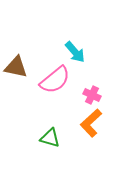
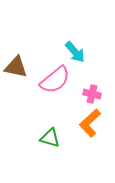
pink cross: moved 1 px up; rotated 12 degrees counterclockwise
orange L-shape: moved 1 px left
